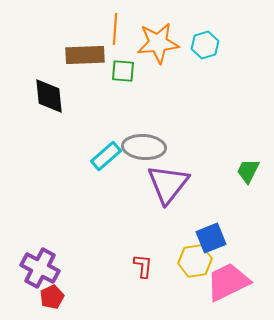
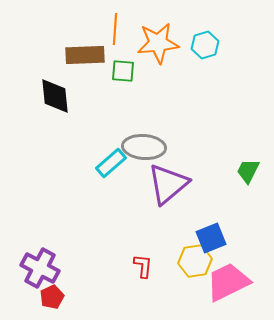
black diamond: moved 6 px right
cyan rectangle: moved 5 px right, 7 px down
purple triangle: rotated 12 degrees clockwise
